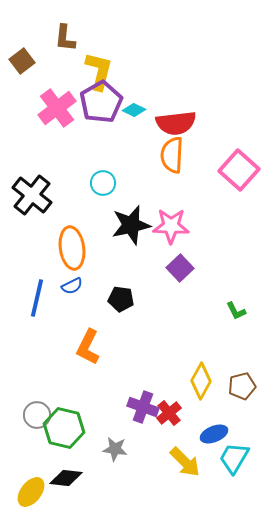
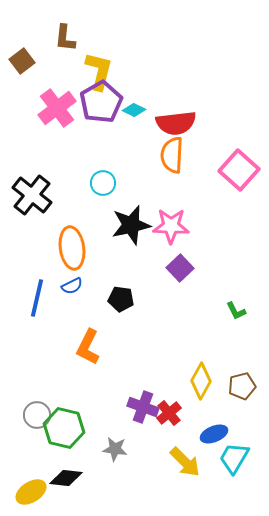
yellow ellipse: rotated 20 degrees clockwise
